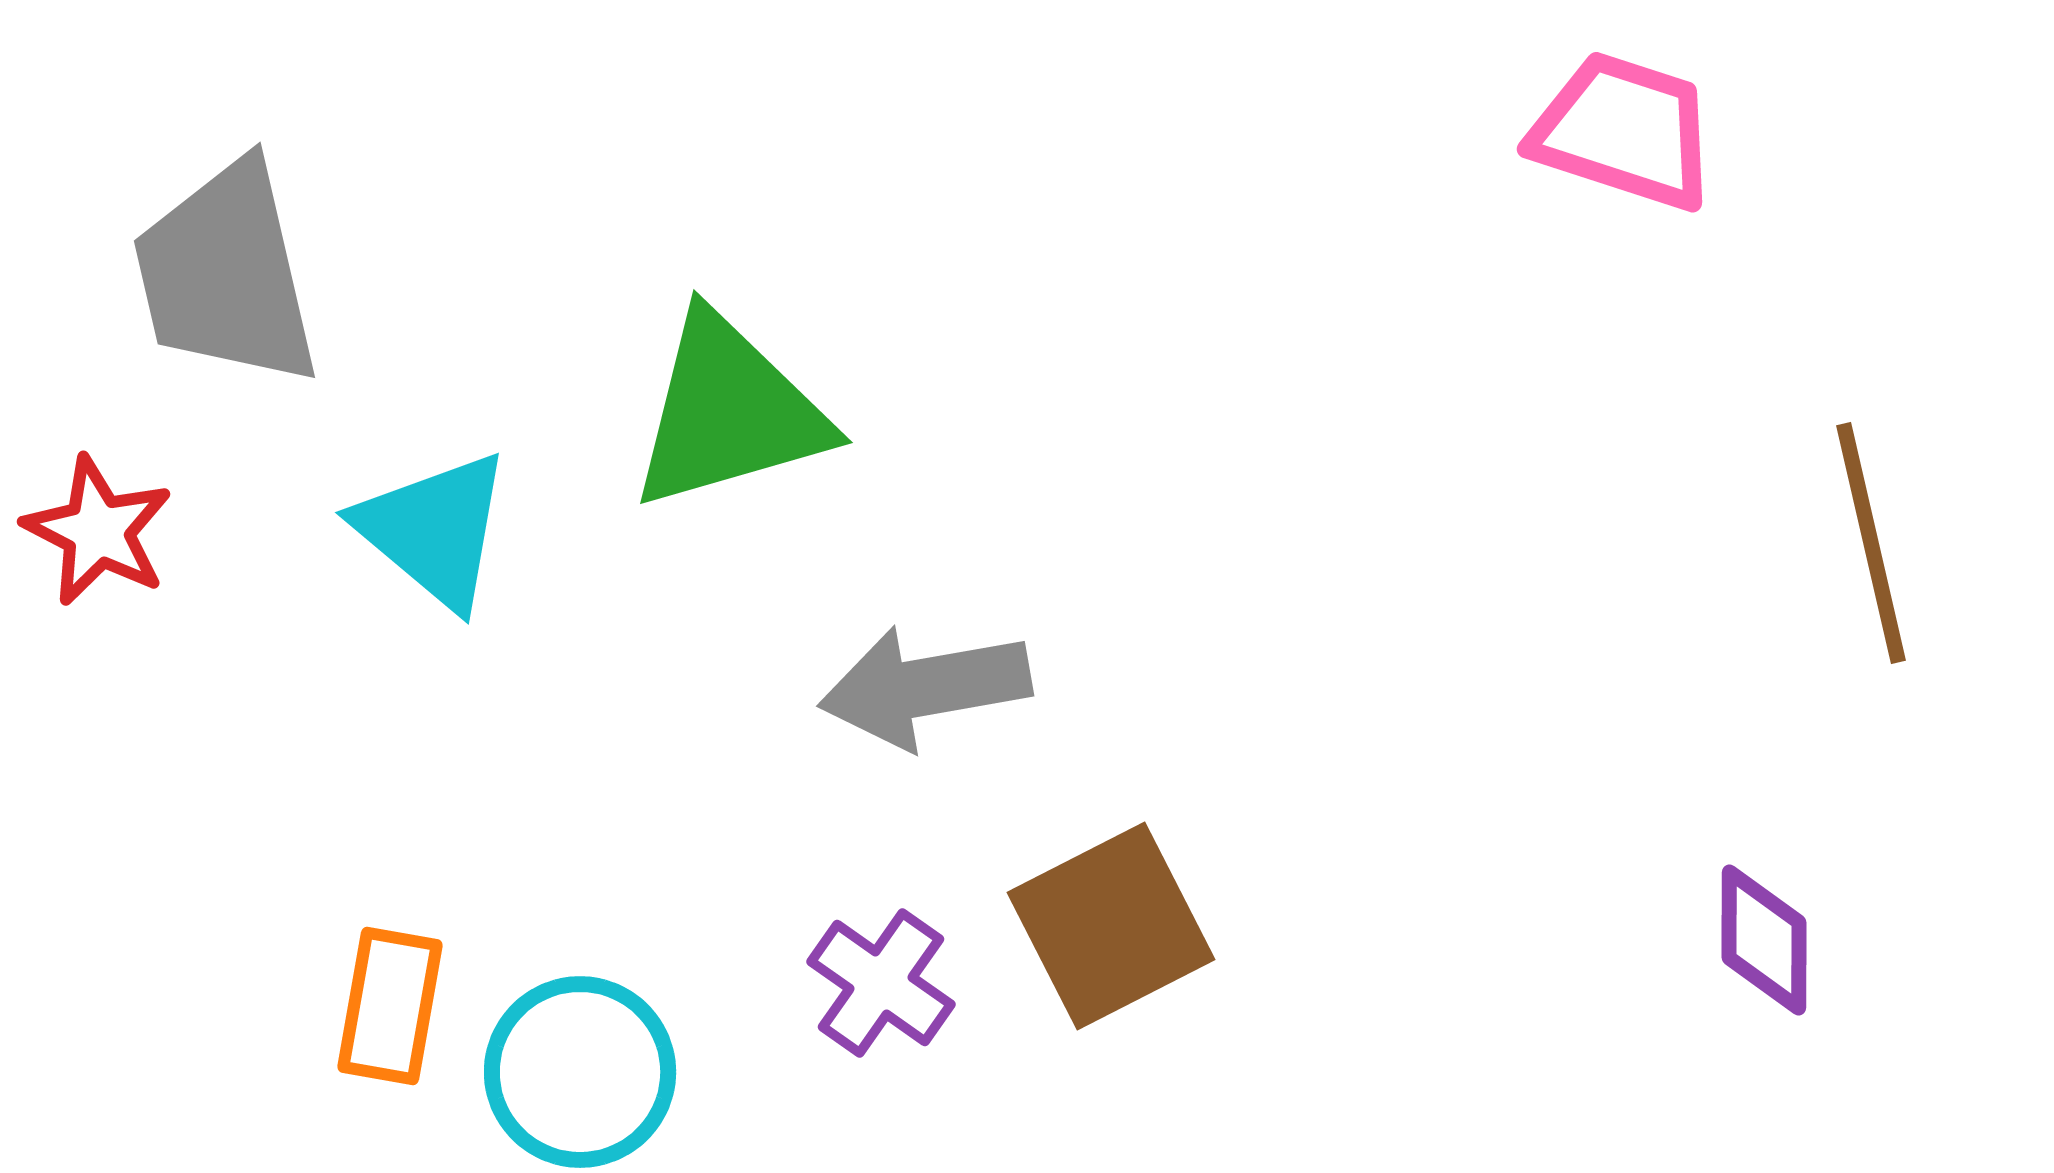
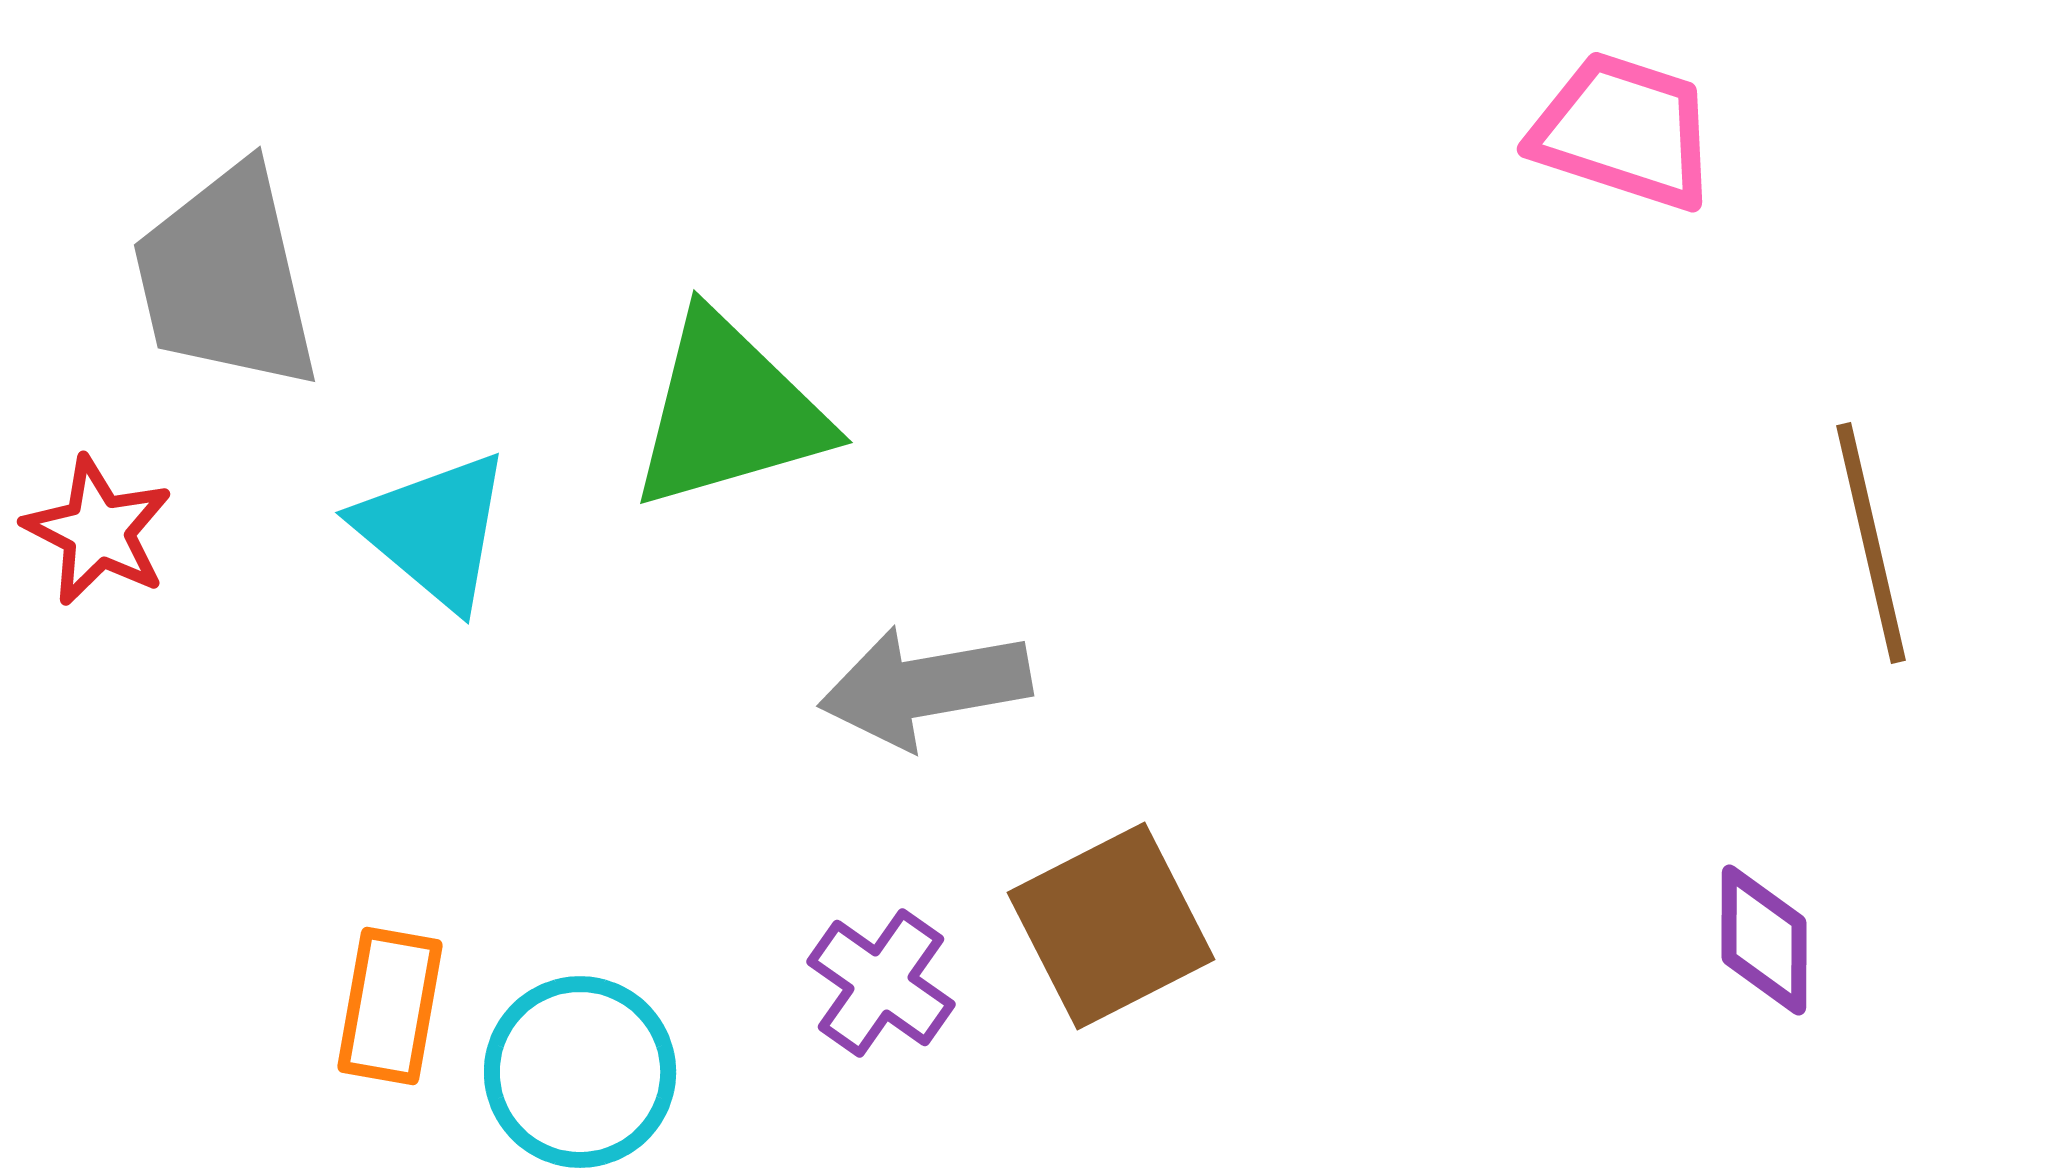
gray trapezoid: moved 4 px down
